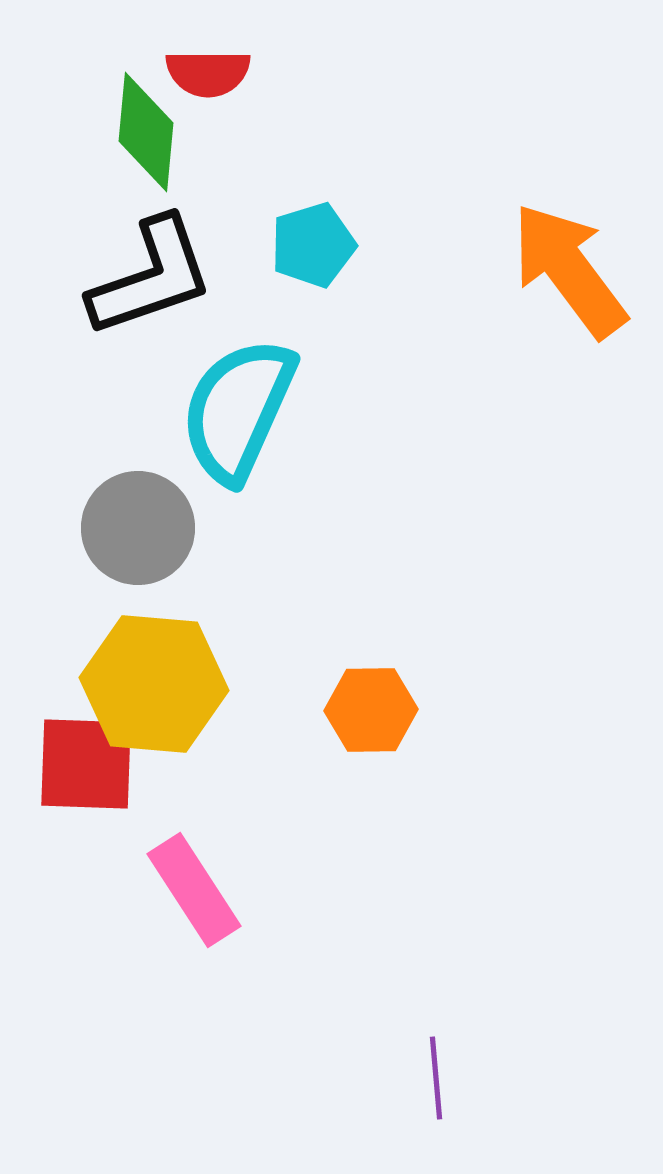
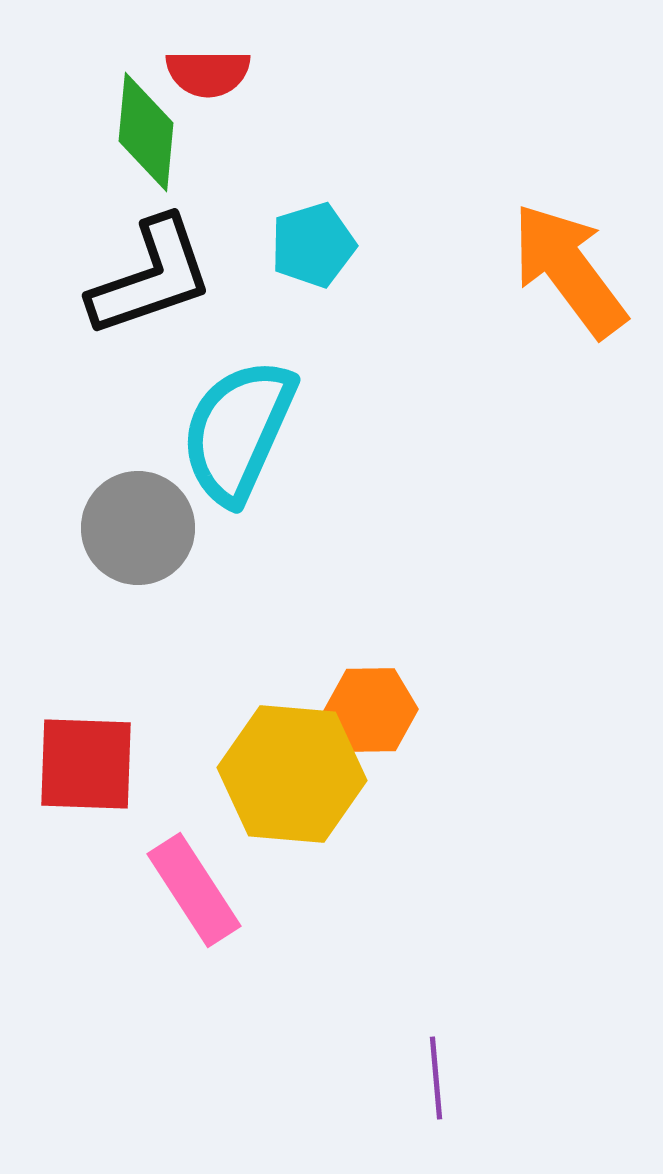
cyan semicircle: moved 21 px down
yellow hexagon: moved 138 px right, 90 px down
